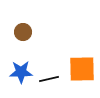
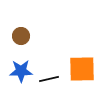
brown circle: moved 2 px left, 4 px down
blue star: moved 1 px up
